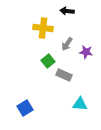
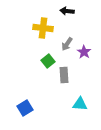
purple star: moved 2 px left; rotated 24 degrees clockwise
gray rectangle: rotated 63 degrees clockwise
